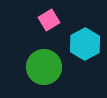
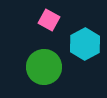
pink square: rotated 30 degrees counterclockwise
